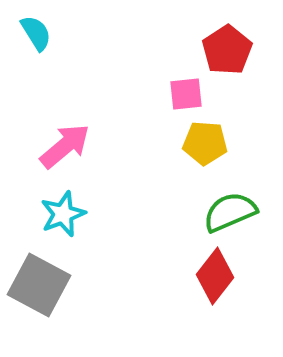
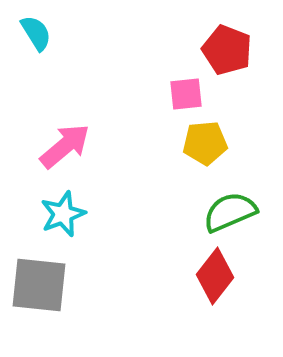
red pentagon: rotated 18 degrees counterclockwise
yellow pentagon: rotated 9 degrees counterclockwise
gray square: rotated 22 degrees counterclockwise
